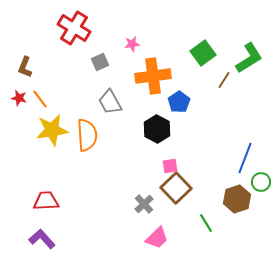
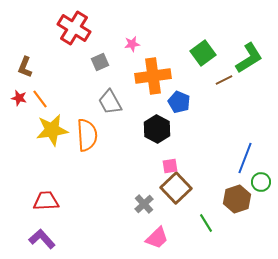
brown line: rotated 30 degrees clockwise
blue pentagon: rotated 15 degrees counterclockwise
